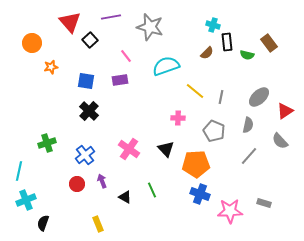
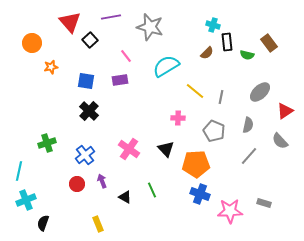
cyan semicircle at (166, 66): rotated 12 degrees counterclockwise
gray ellipse at (259, 97): moved 1 px right, 5 px up
